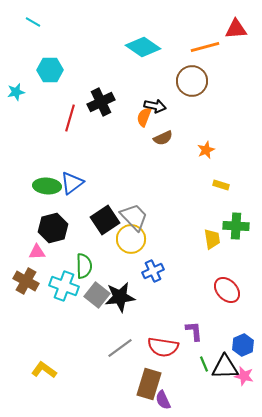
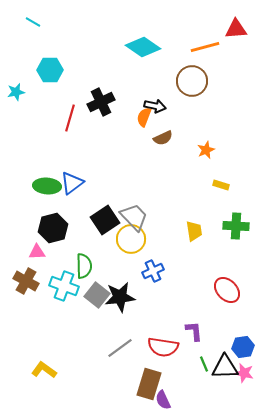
yellow trapezoid: moved 18 px left, 8 px up
blue hexagon: moved 2 px down; rotated 15 degrees clockwise
pink star: moved 3 px up
